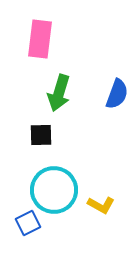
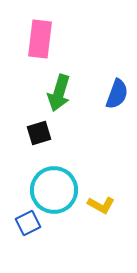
black square: moved 2 px left, 2 px up; rotated 15 degrees counterclockwise
